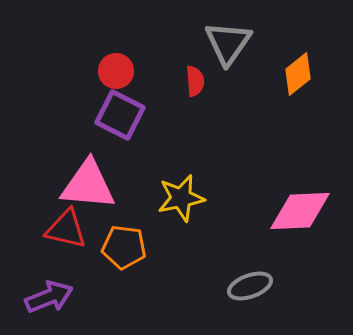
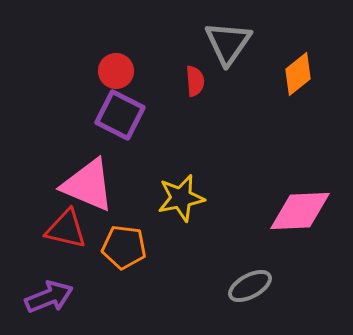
pink triangle: rotated 18 degrees clockwise
gray ellipse: rotated 9 degrees counterclockwise
